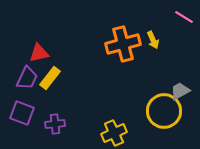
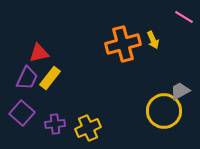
purple square: rotated 20 degrees clockwise
yellow cross: moved 26 px left, 5 px up
